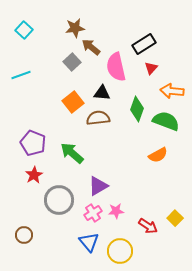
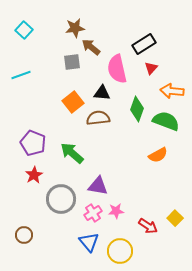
gray square: rotated 36 degrees clockwise
pink semicircle: moved 1 px right, 2 px down
purple triangle: rotated 40 degrees clockwise
gray circle: moved 2 px right, 1 px up
